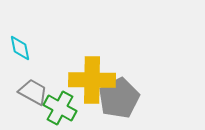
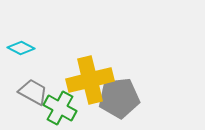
cyan diamond: moved 1 px right; rotated 52 degrees counterclockwise
yellow cross: moved 2 px left; rotated 15 degrees counterclockwise
gray pentagon: rotated 21 degrees clockwise
